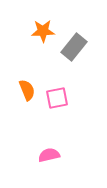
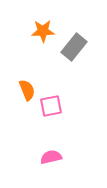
pink square: moved 6 px left, 8 px down
pink semicircle: moved 2 px right, 2 px down
